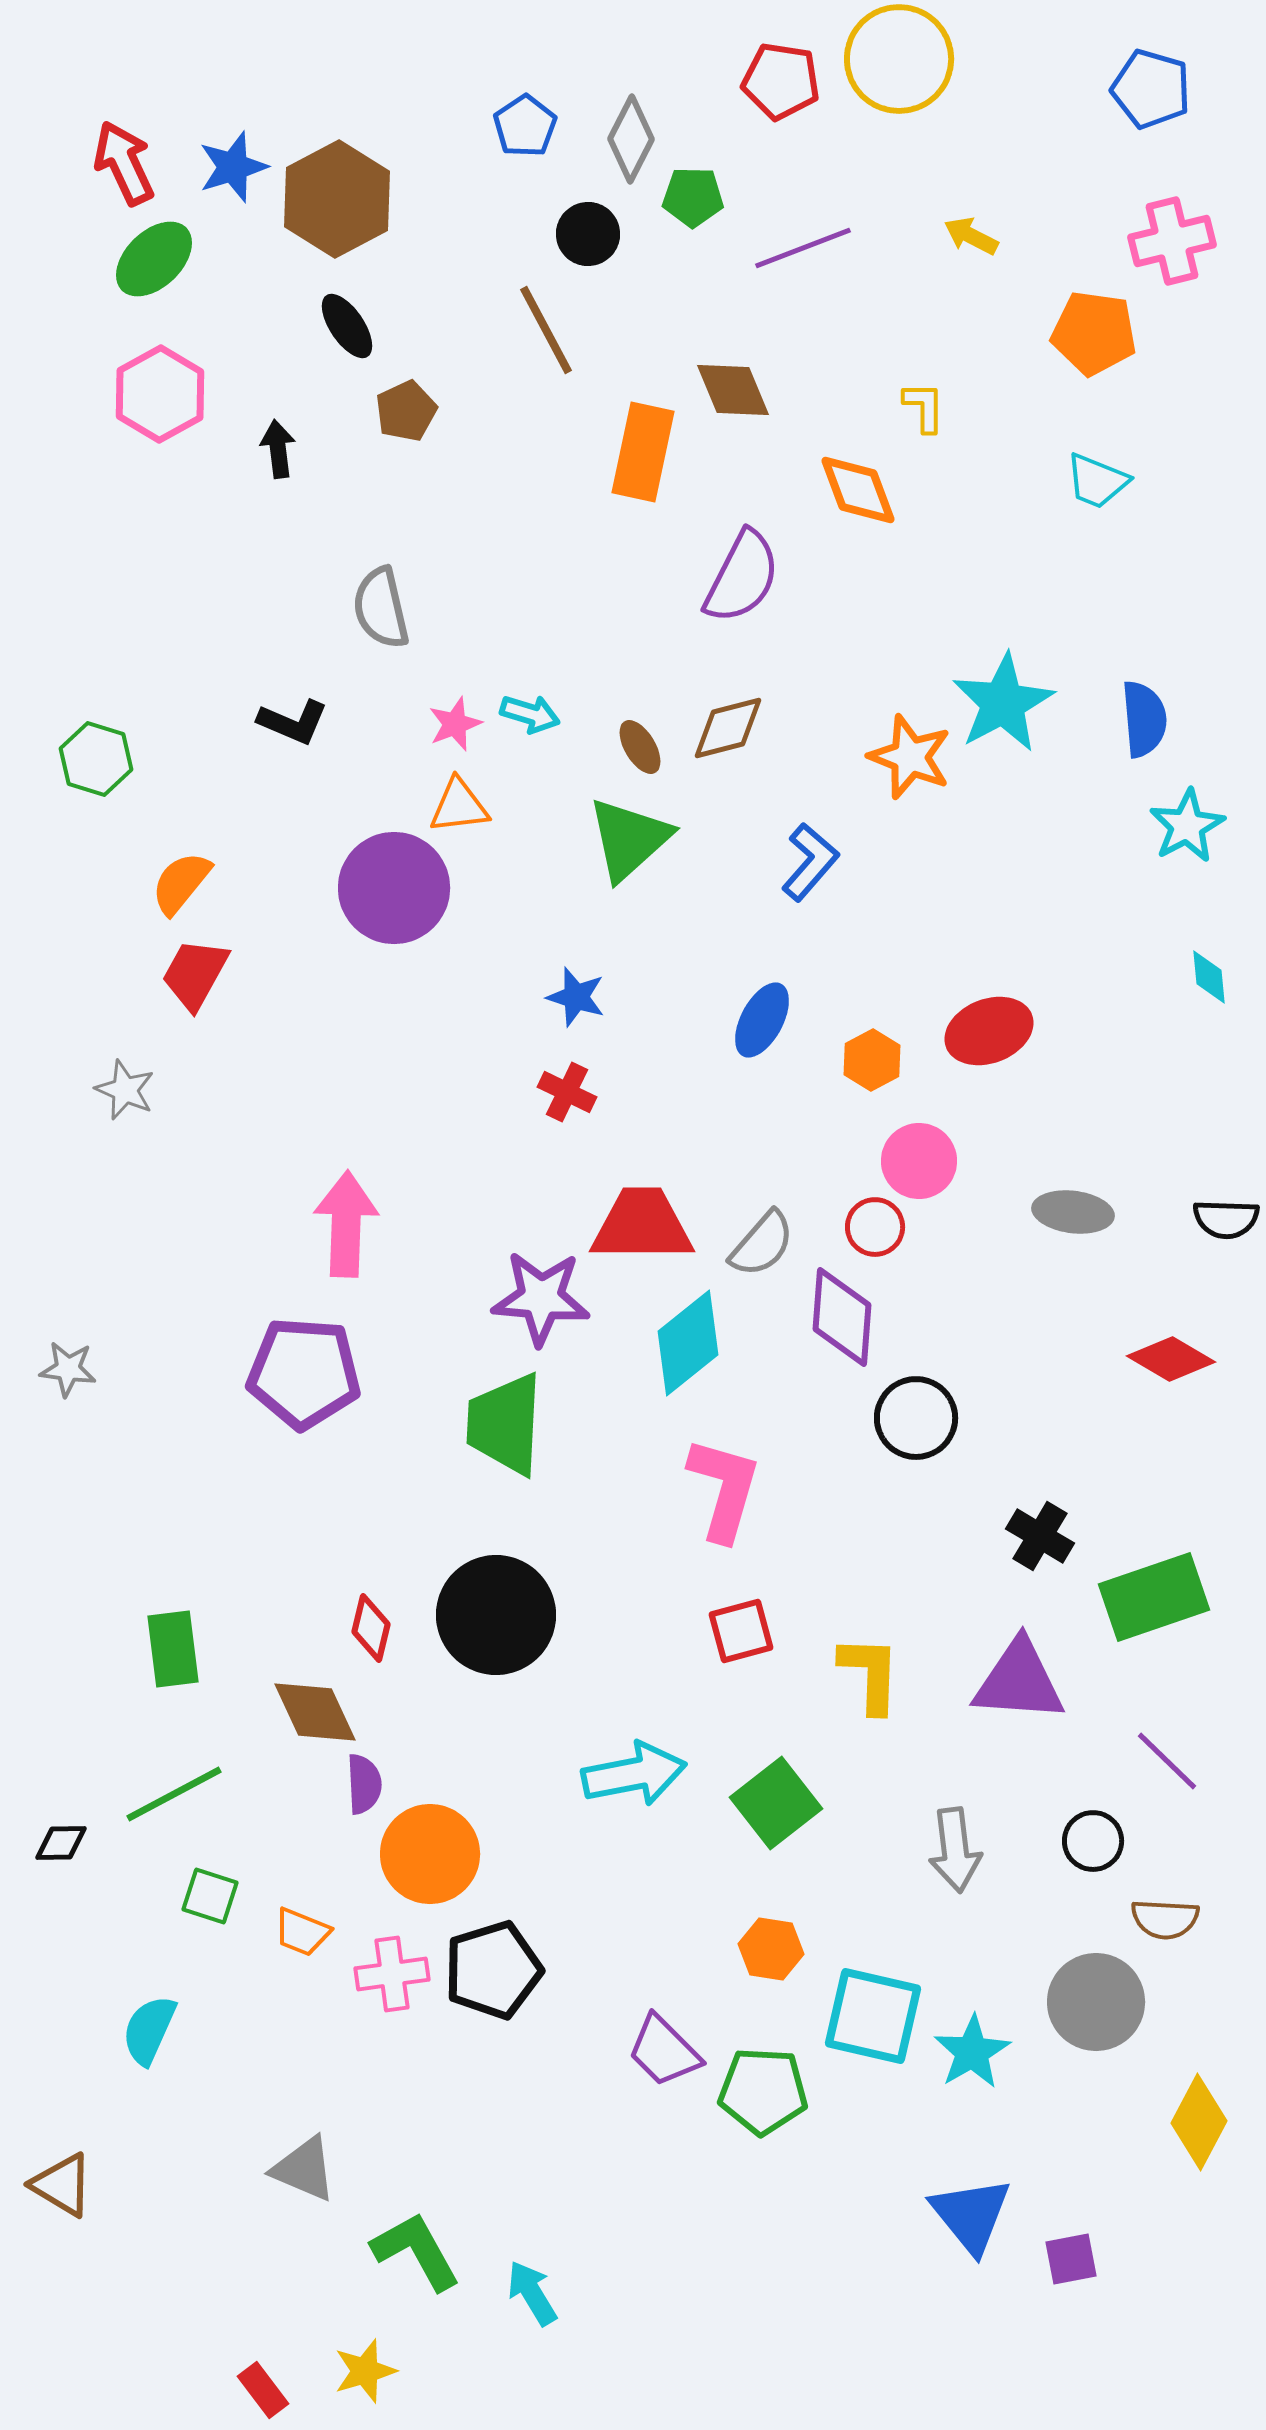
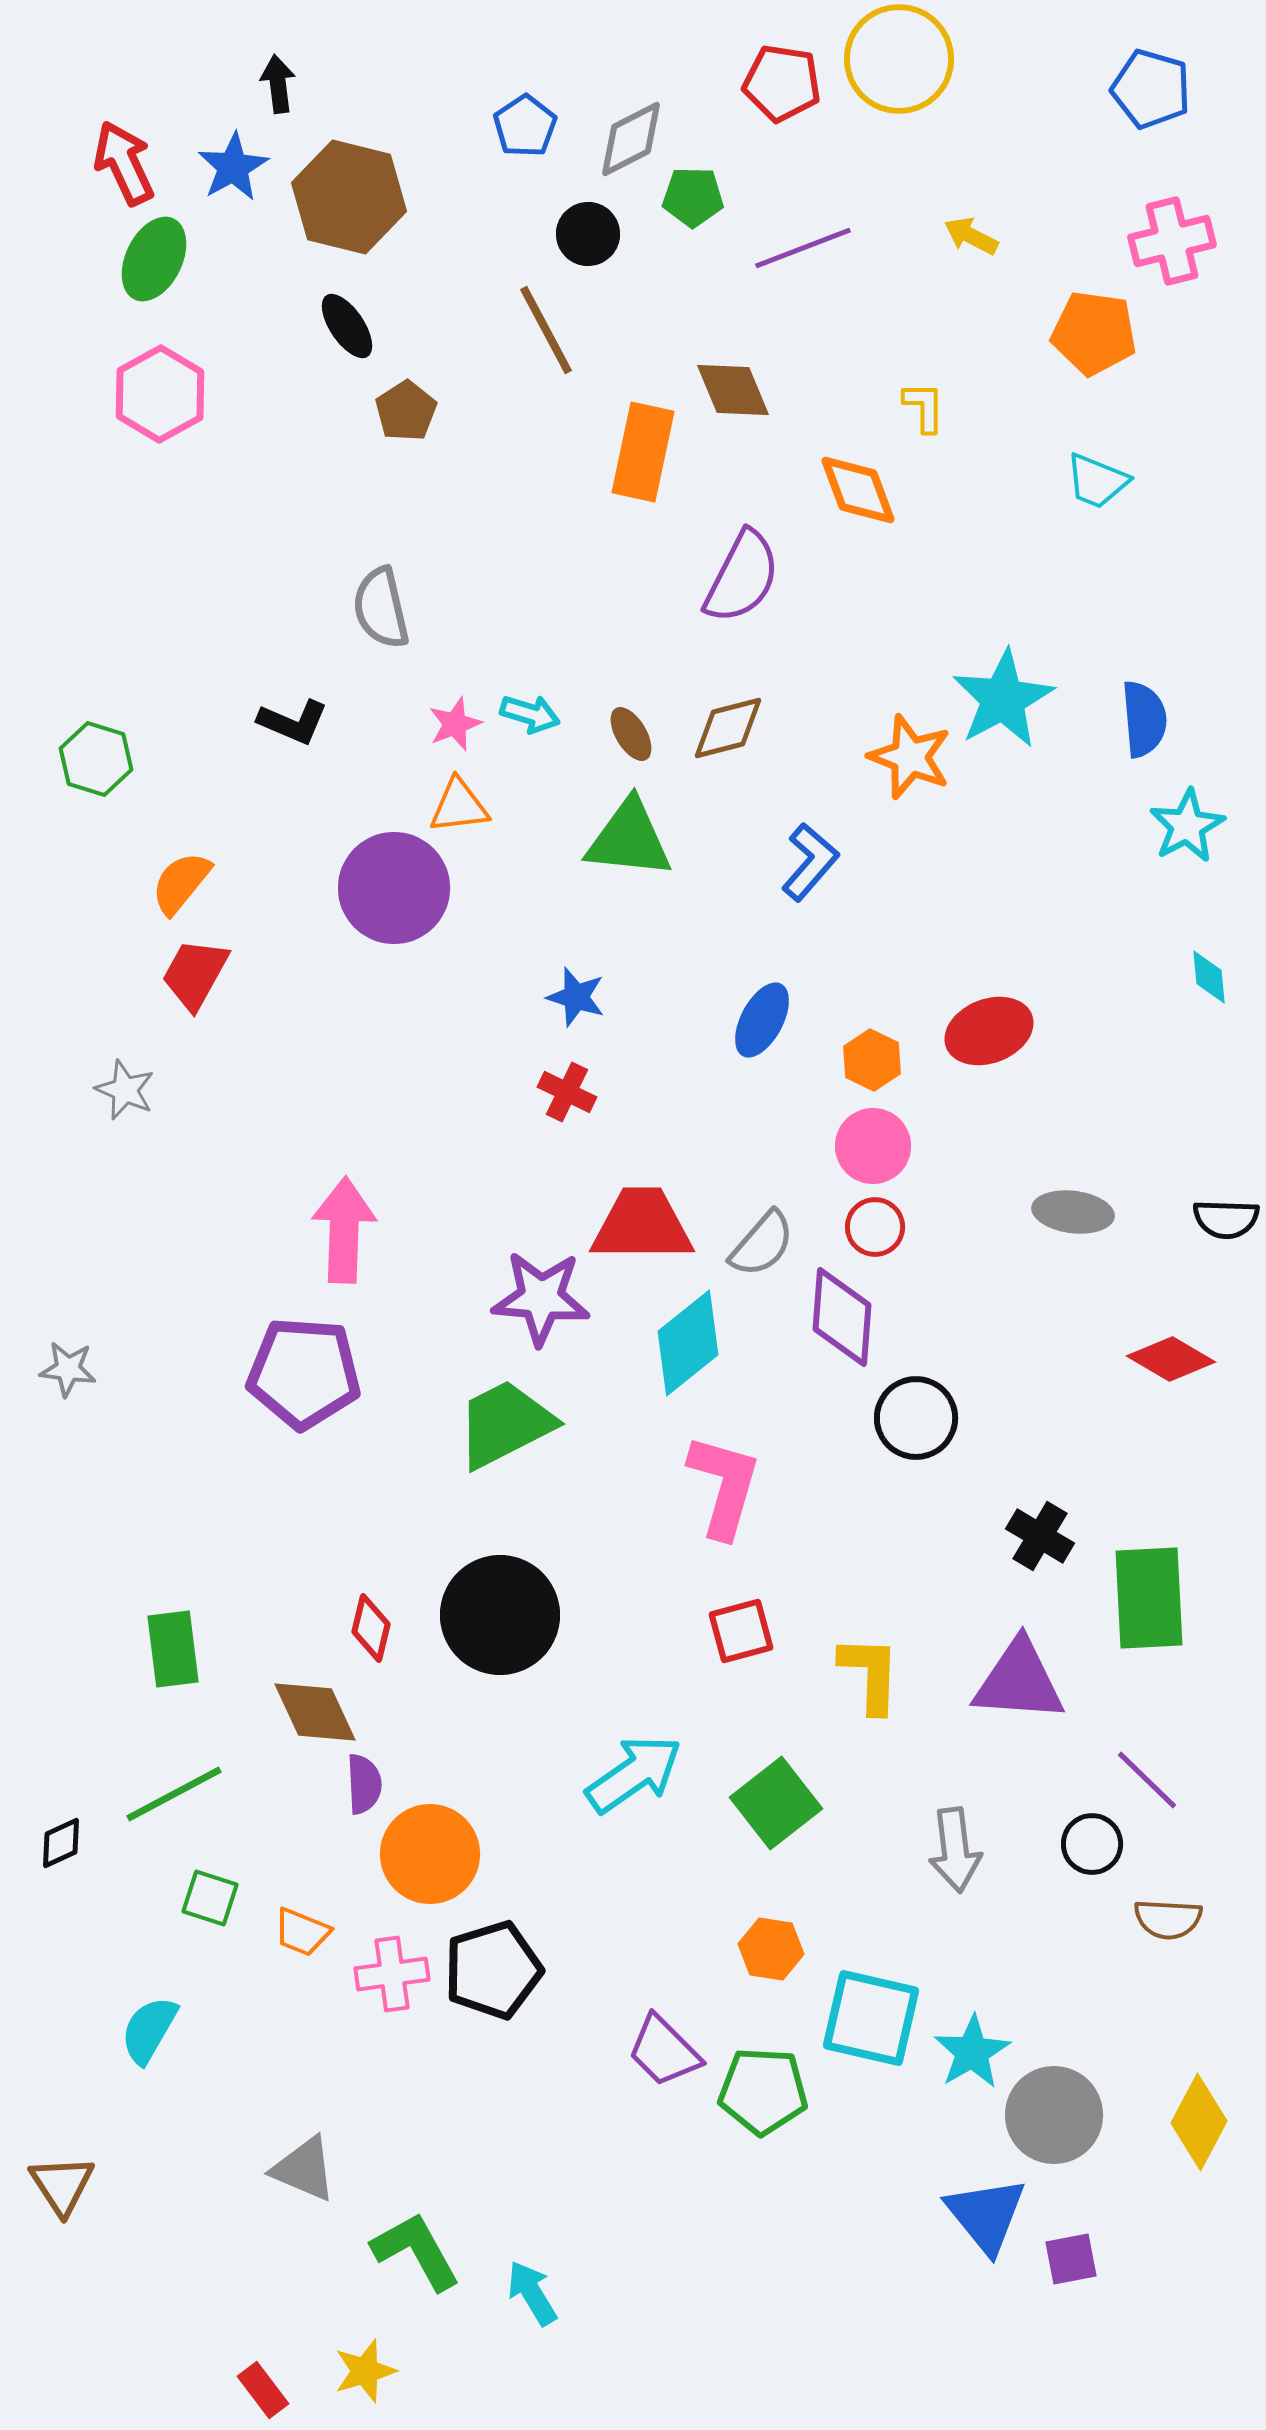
red pentagon at (781, 81): moved 1 px right, 2 px down
gray diamond at (631, 139): rotated 36 degrees clockwise
blue star at (233, 167): rotated 12 degrees counterclockwise
brown hexagon at (337, 199): moved 12 px right, 2 px up; rotated 18 degrees counterclockwise
green ellipse at (154, 259): rotated 20 degrees counterclockwise
brown pentagon at (406, 411): rotated 8 degrees counterclockwise
black arrow at (278, 449): moved 365 px up
cyan star at (1003, 703): moved 4 px up
brown ellipse at (640, 747): moved 9 px left, 13 px up
green triangle at (629, 839): rotated 48 degrees clockwise
orange hexagon at (872, 1060): rotated 6 degrees counterclockwise
pink circle at (919, 1161): moved 46 px left, 15 px up
pink arrow at (346, 1224): moved 2 px left, 6 px down
green trapezoid at (505, 1424): rotated 60 degrees clockwise
pink L-shape at (724, 1489): moved 3 px up
green rectangle at (1154, 1597): moved 5 px left, 1 px down; rotated 74 degrees counterclockwise
black circle at (496, 1615): moved 4 px right
purple line at (1167, 1761): moved 20 px left, 19 px down
cyan arrow at (634, 1774): rotated 24 degrees counterclockwise
black circle at (1093, 1841): moved 1 px left, 3 px down
black diamond at (61, 1843): rotated 24 degrees counterclockwise
green square at (210, 1896): moved 2 px down
brown semicircle at (1165, 1919): moved 3 px right
gray circle at (1096, 2002): moved 42 px left, 113 px down
cyan square at (873, 2016): moved 2 px left, 2 px down
cyan semicircle at (149, 2030): rotated 6 degrees clockwise
brown triangle at (62, 2185): rotated 26 degrees clockwise
blue triangle at (971, 2215): moved 15 px right
